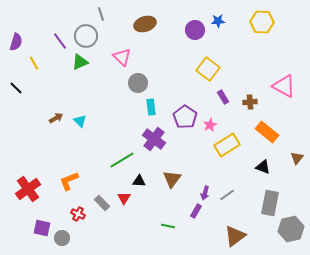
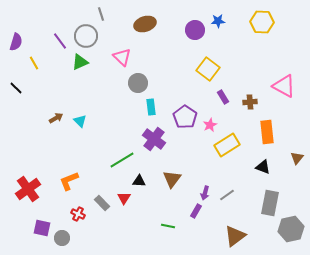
orange rectangle at (267, 132): rotated 45 degrees clockwise
